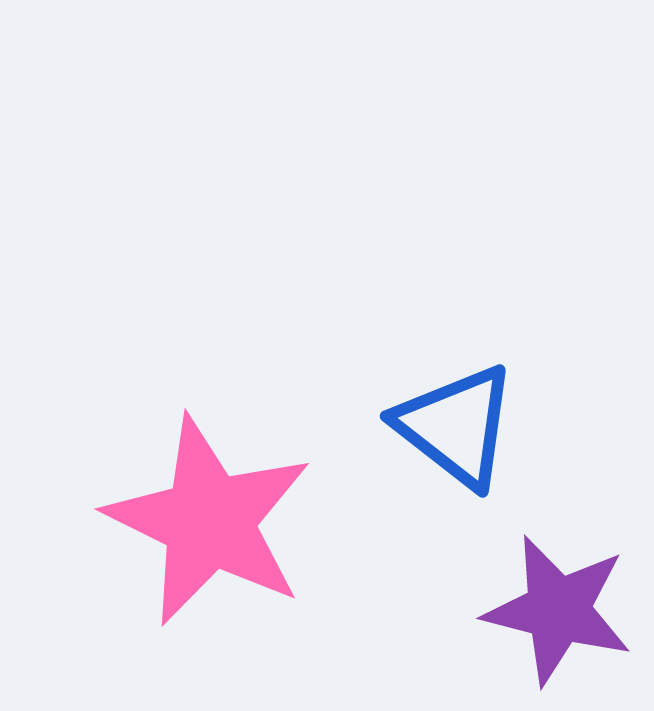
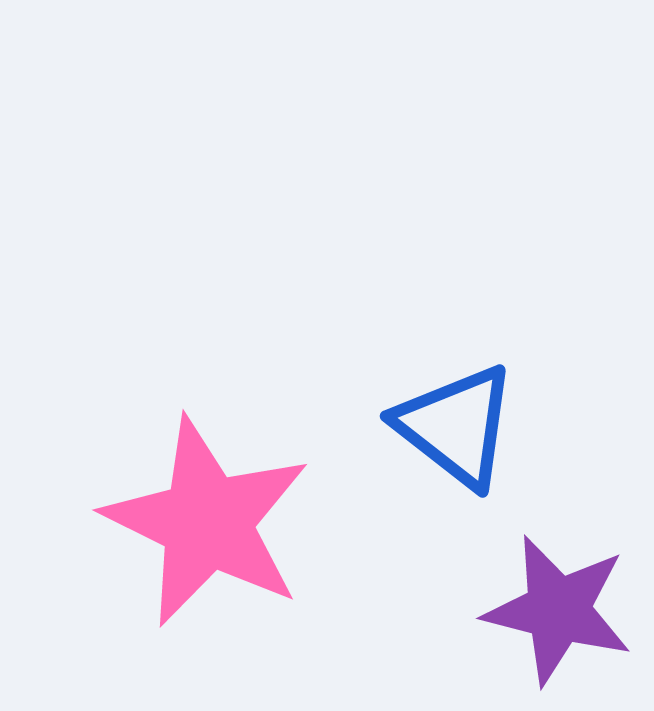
pink star: moved 2 px left, 1 px down
